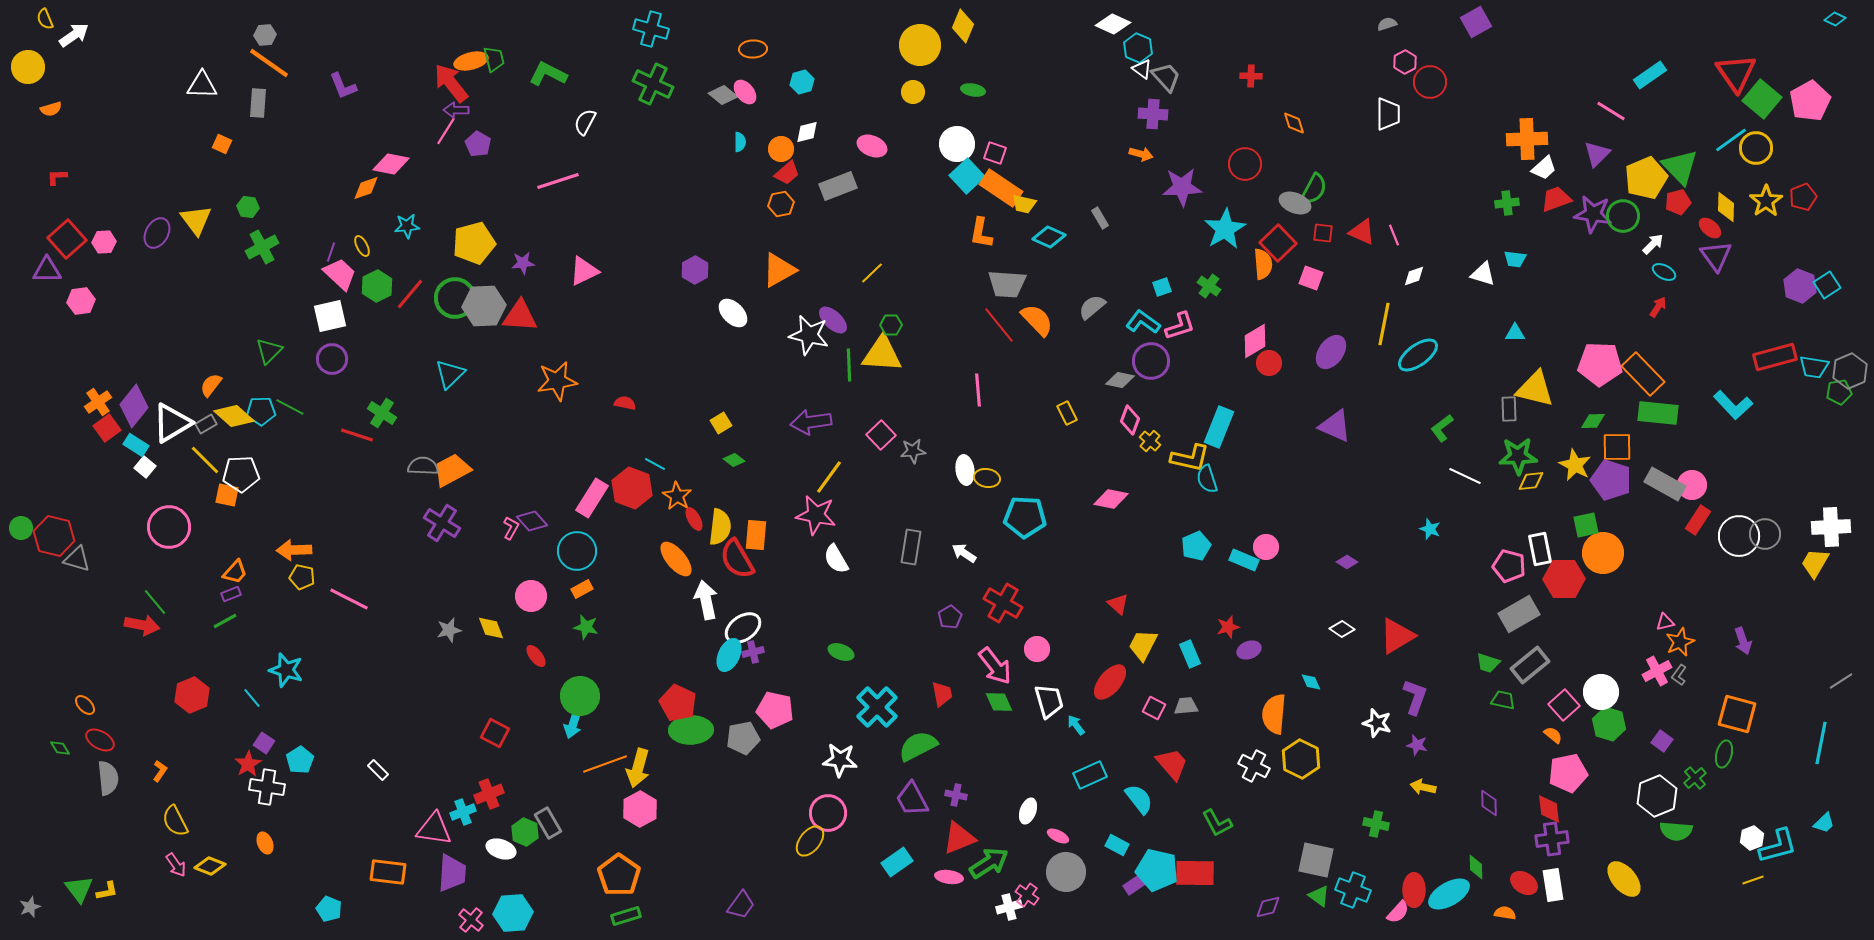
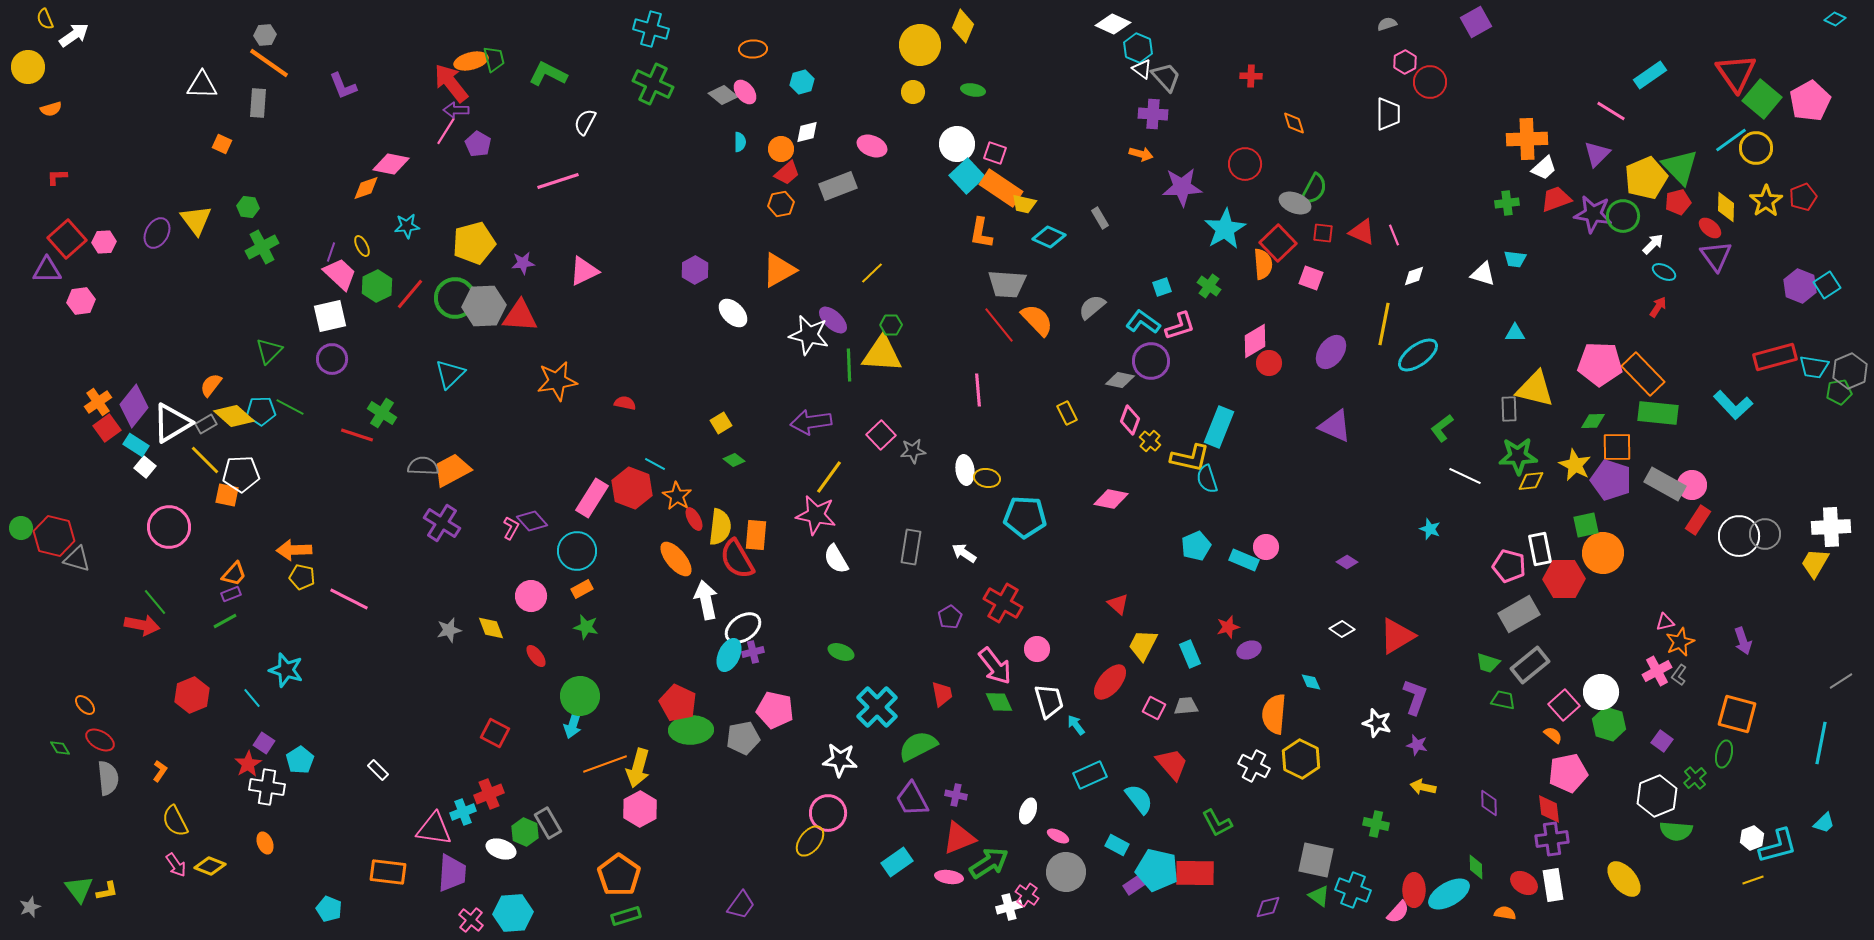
orange trapezoid at (235, 572): moved 1 px left, 2 px down
